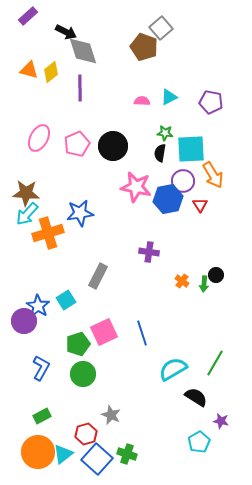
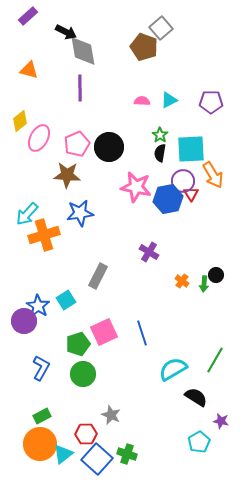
gray diamond at (83, 51): rotated 8 degrees clockwise
yellow diamond at (51, 72): moved 31 px left, 49 px down
cyan triangle at (169, 97): moved 3 px down
purple pentagon at (211, 102): rotated 10 degrees counterclockwise
green star at (165, 133): moved 5 px left, 2 px down; rotated 28 degrees clockwise
black circle at (113, 146): moved 4 px left, 1 px down
brown star at (26, 193): moved 41 px right, 18 px up
red triangle at (200, 205): moved 9 px left, 11 px up
orange cross at (48, 233): moved 4 px left, 2 px down
purple cross at (149, 252): rotated 24 degrees clockwise
green line at (215, 363): moved 3 px up
red hexagon at (86, 434): rotated 15 degrees clockwise
orange circle at (38, 452): moved 2 px right, 8 px up
